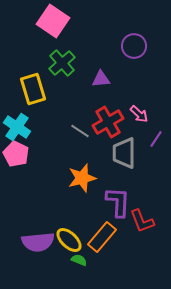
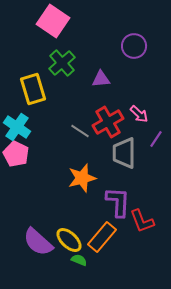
purple semicircle: rotated 48 degrees clockwise
